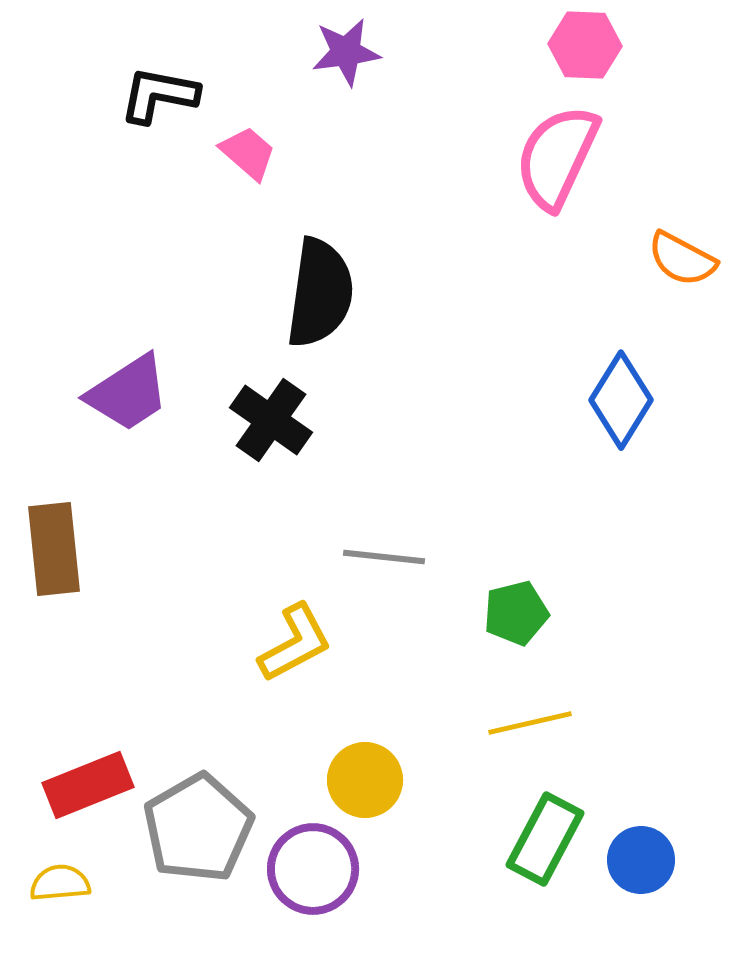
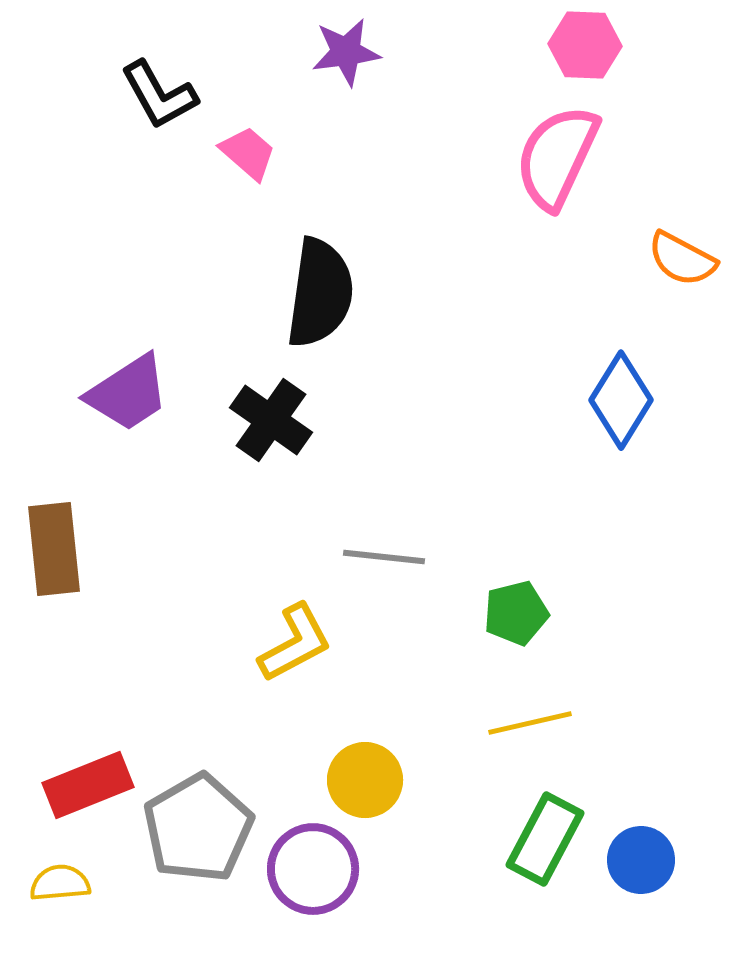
black L-shape: rotated 130 degrees counterclockwise
